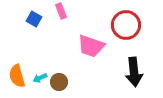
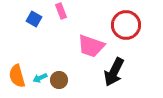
black arrow: moved 20 px left; rotated 32 degrees clockwise
brown circle: moved 2 px up
